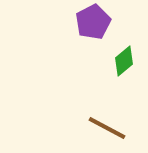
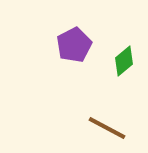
purple pentagon: moved 19 px left, 23 px down
